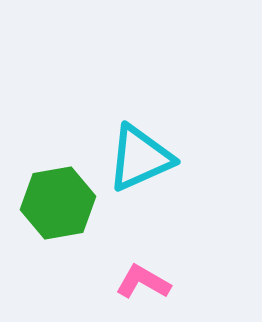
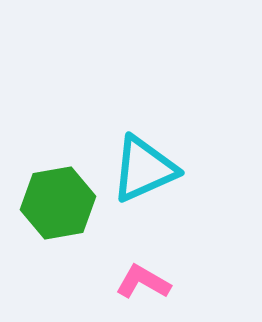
cyan triangle: moved 4 px right, 11 px down
